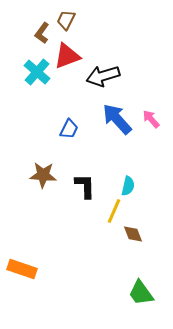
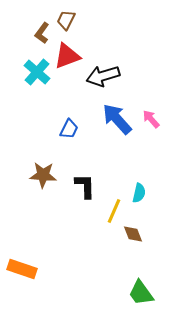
cyan semicircle: moved 11 px right, 7 px down
